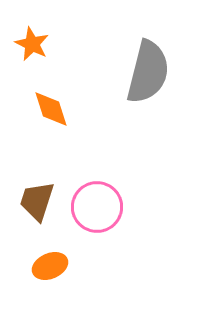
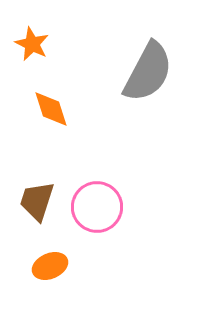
gray semicircle: rotated 14 degrees clockwise
